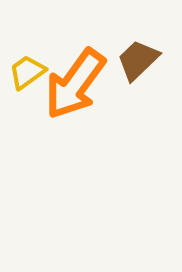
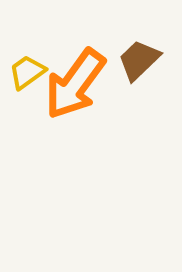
brown trapezoid: moved 1 px right
